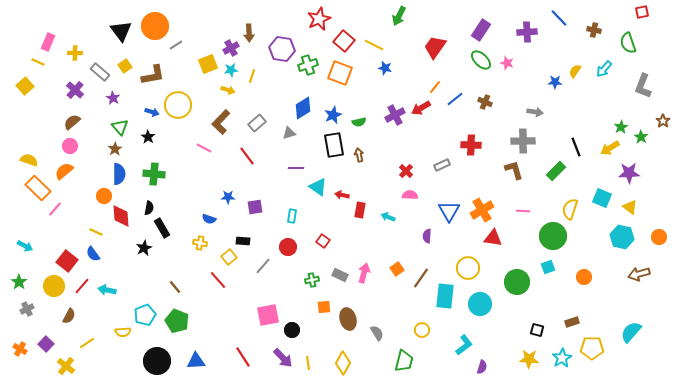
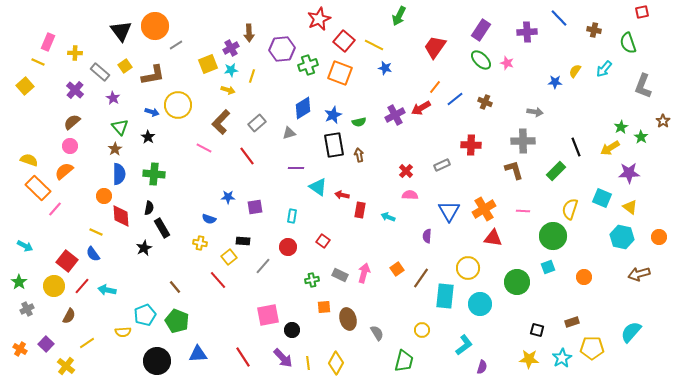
purple hexagon at (282, 49): rotated 15 degrees counterclockwise
orange cross at (482, 210): moved 2 px right, 1 px up
blue triangle at (196, 361): moved 2 px right, 7 px up
yellow diamond at (343, 363): moved 7 px left
